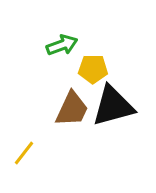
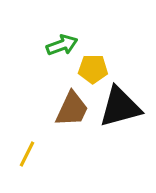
black triangle: moved 7 px right, 1 px down
yellow line: moved 3 px right, 1 px down; rotated 12 degrees counterclockwise
